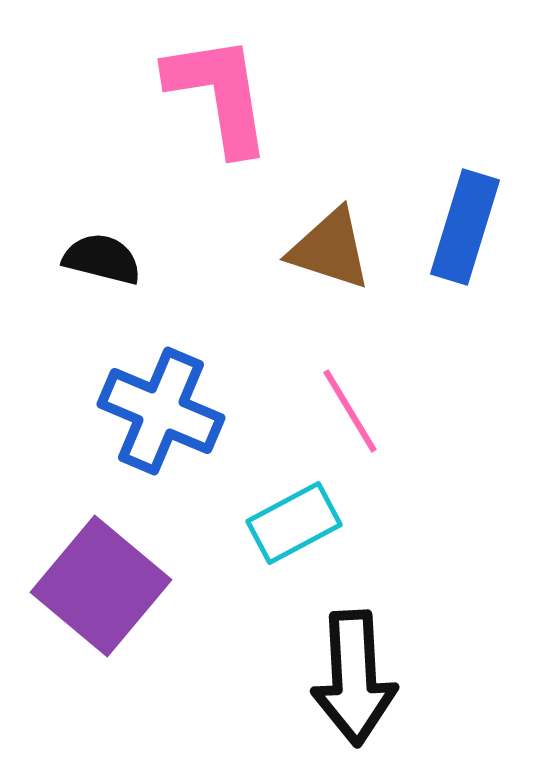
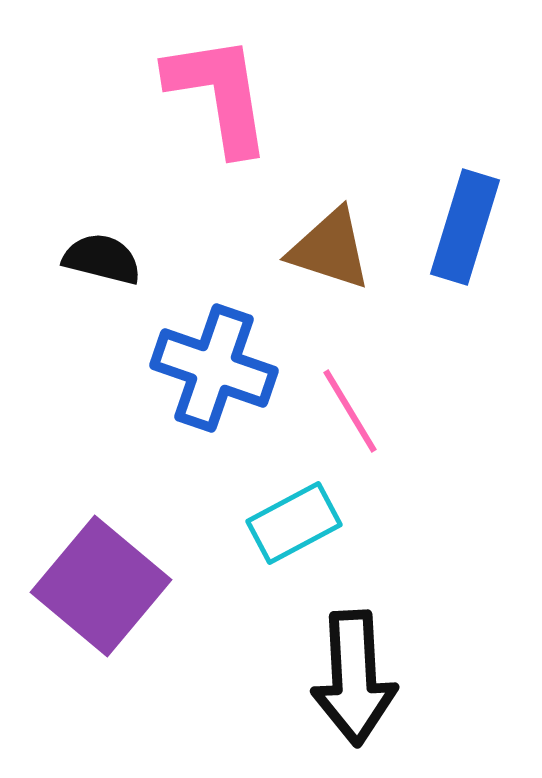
blue cross: moved 53 px right, 43 px up; rotated 4 degrees counterclockwise
